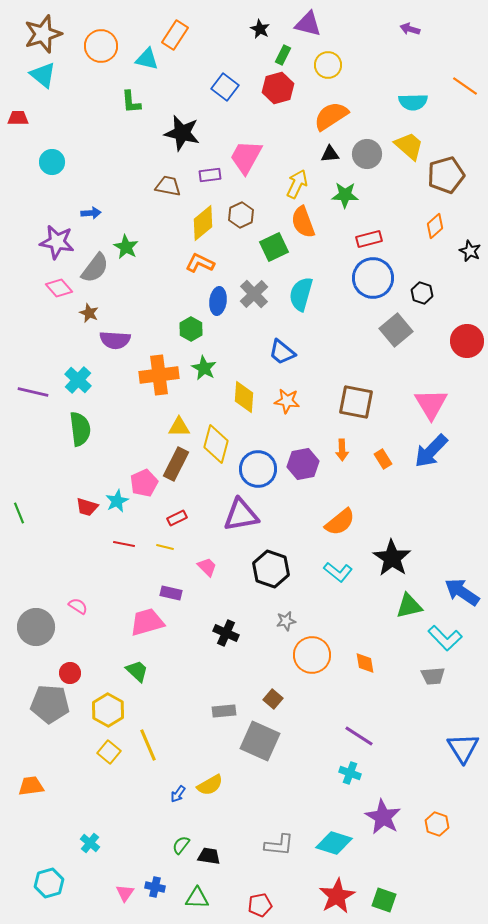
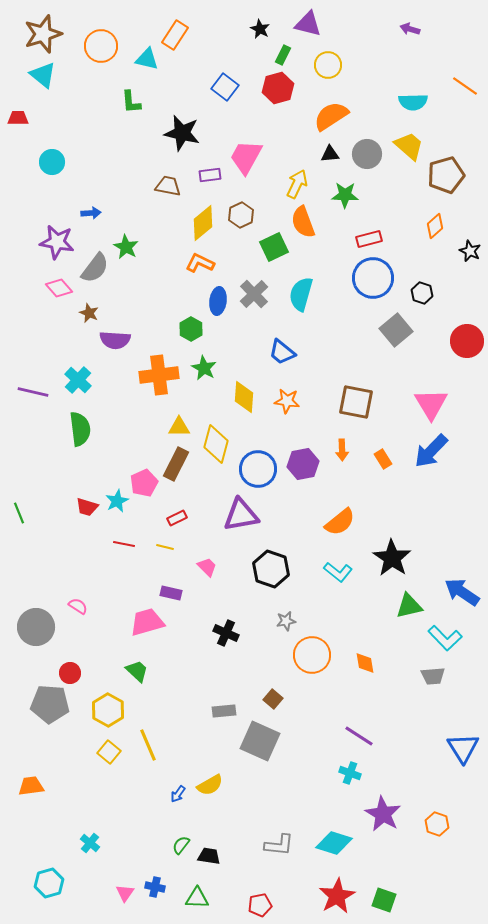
purple star at (383, 817): moved 3 px up
